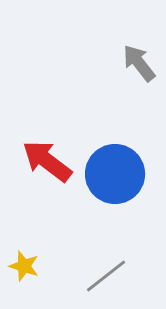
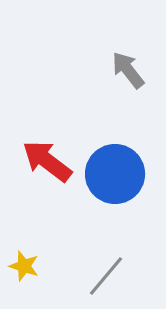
gray arrow: moved 11 px left, 7 px down
gray line: rotated 12 degrees counterclockwise
